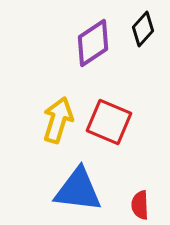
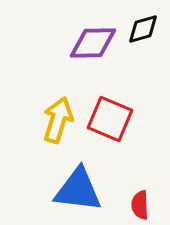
black diamond: rotated 32 degrees clockwise
purple diamond: rotated 33 degrees clockwise
red square: moved 1 px right, 3 px up
